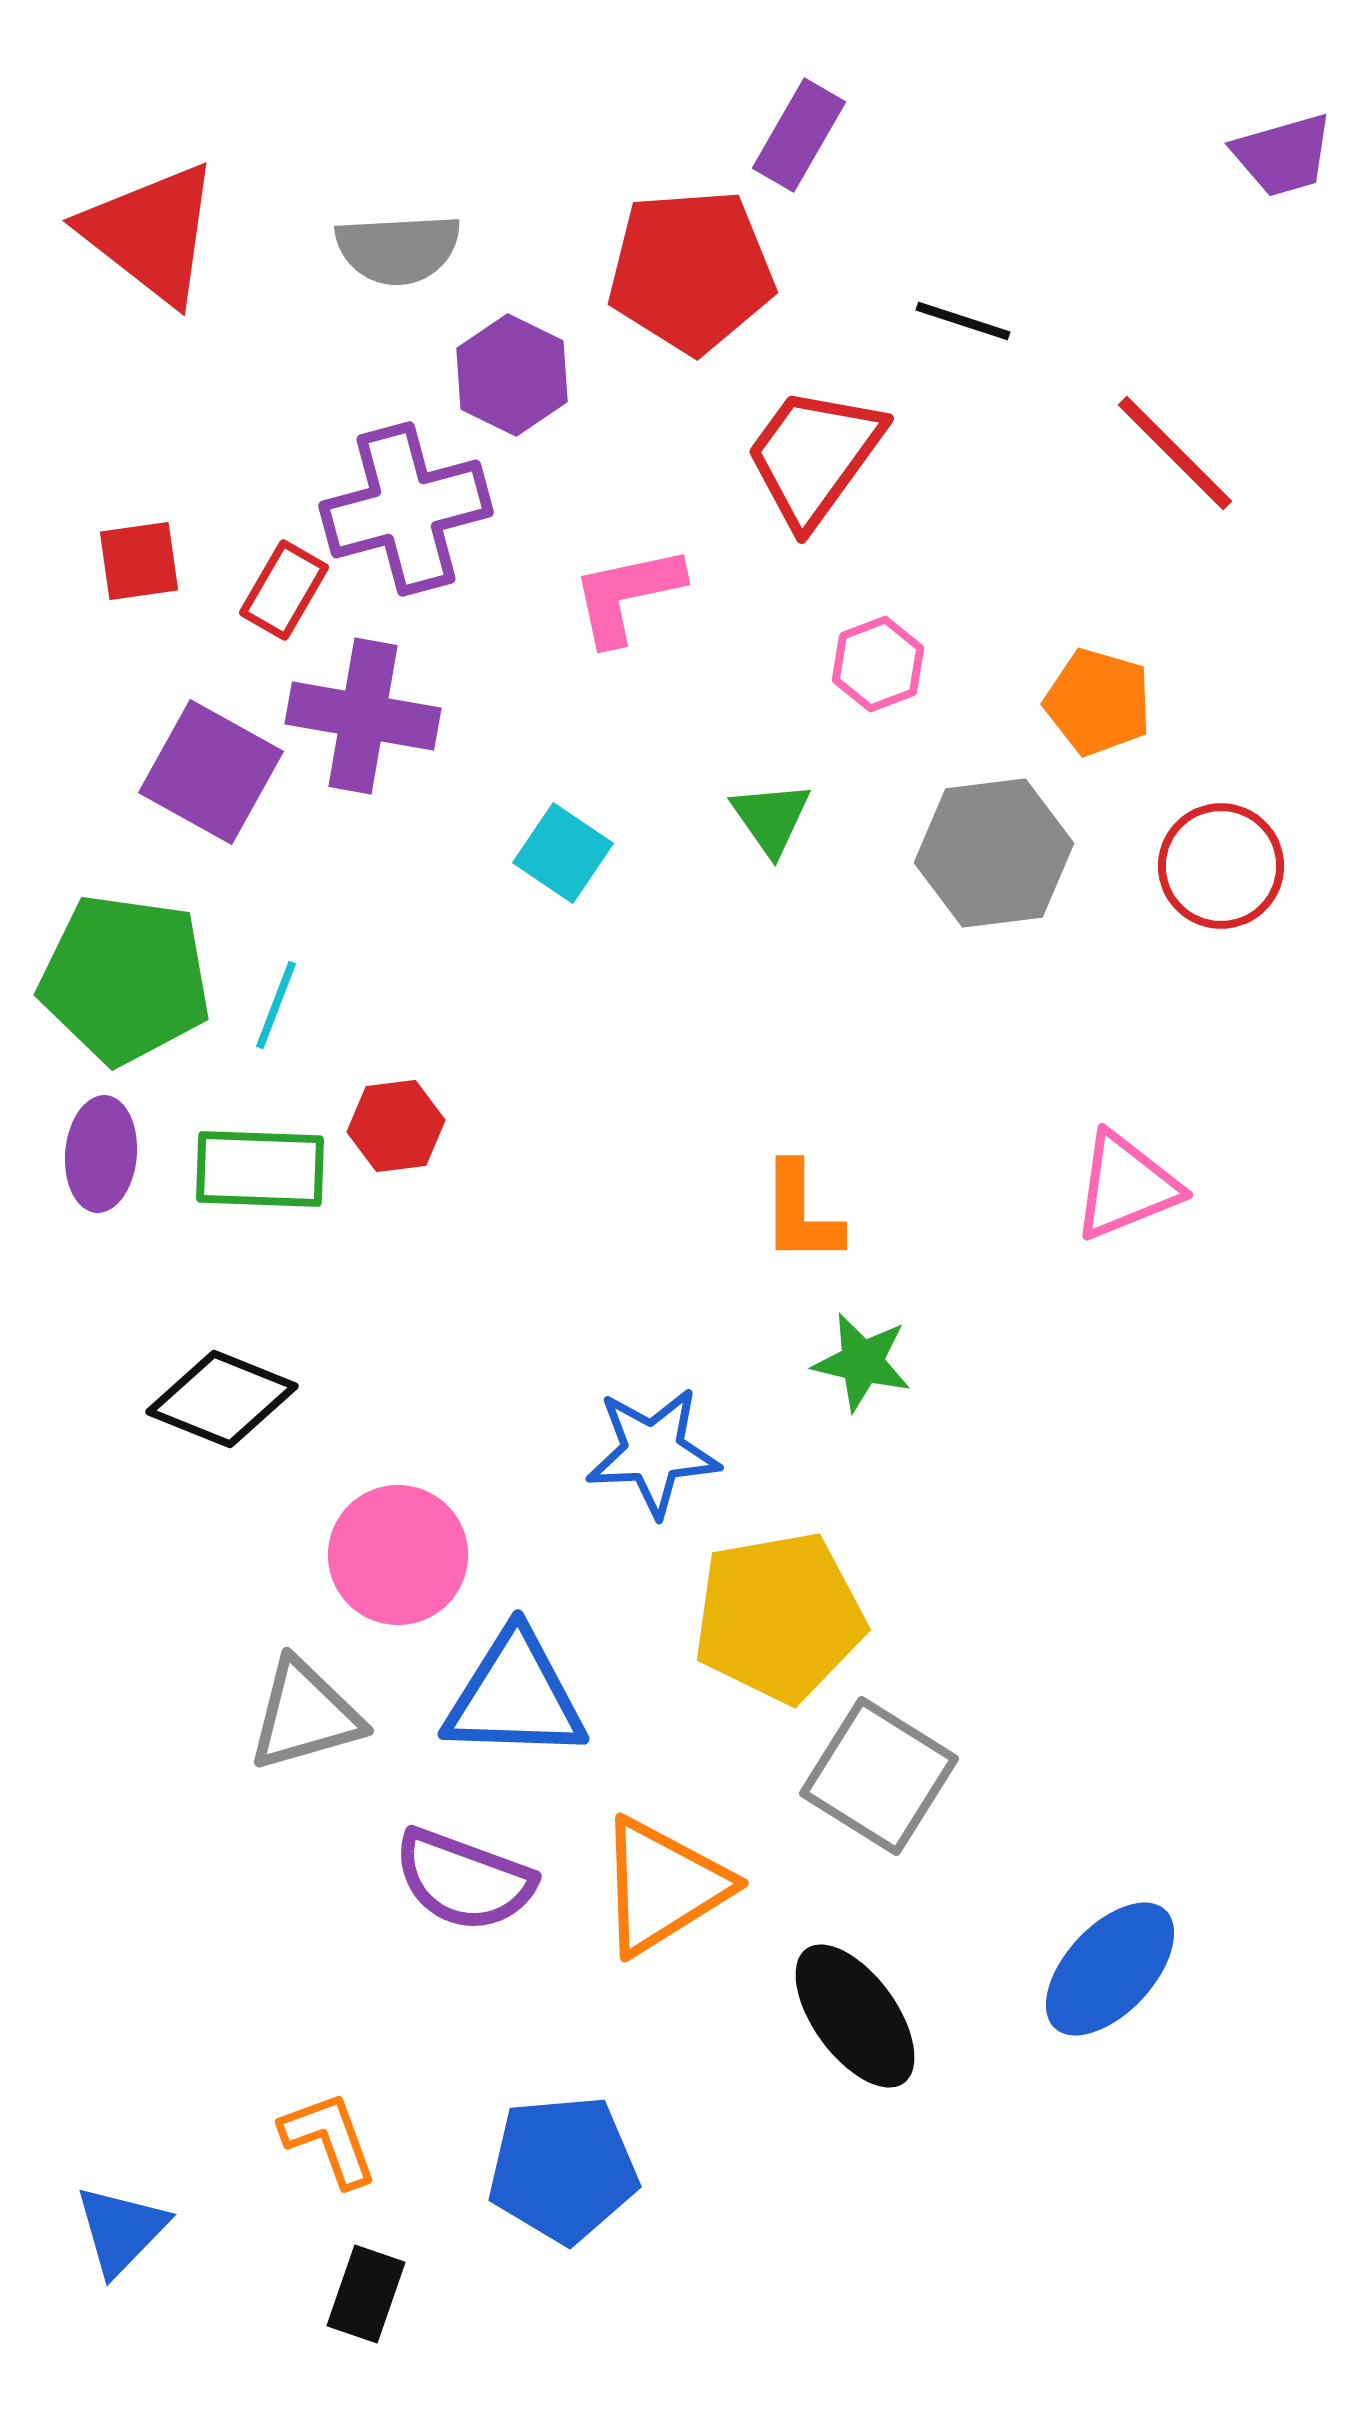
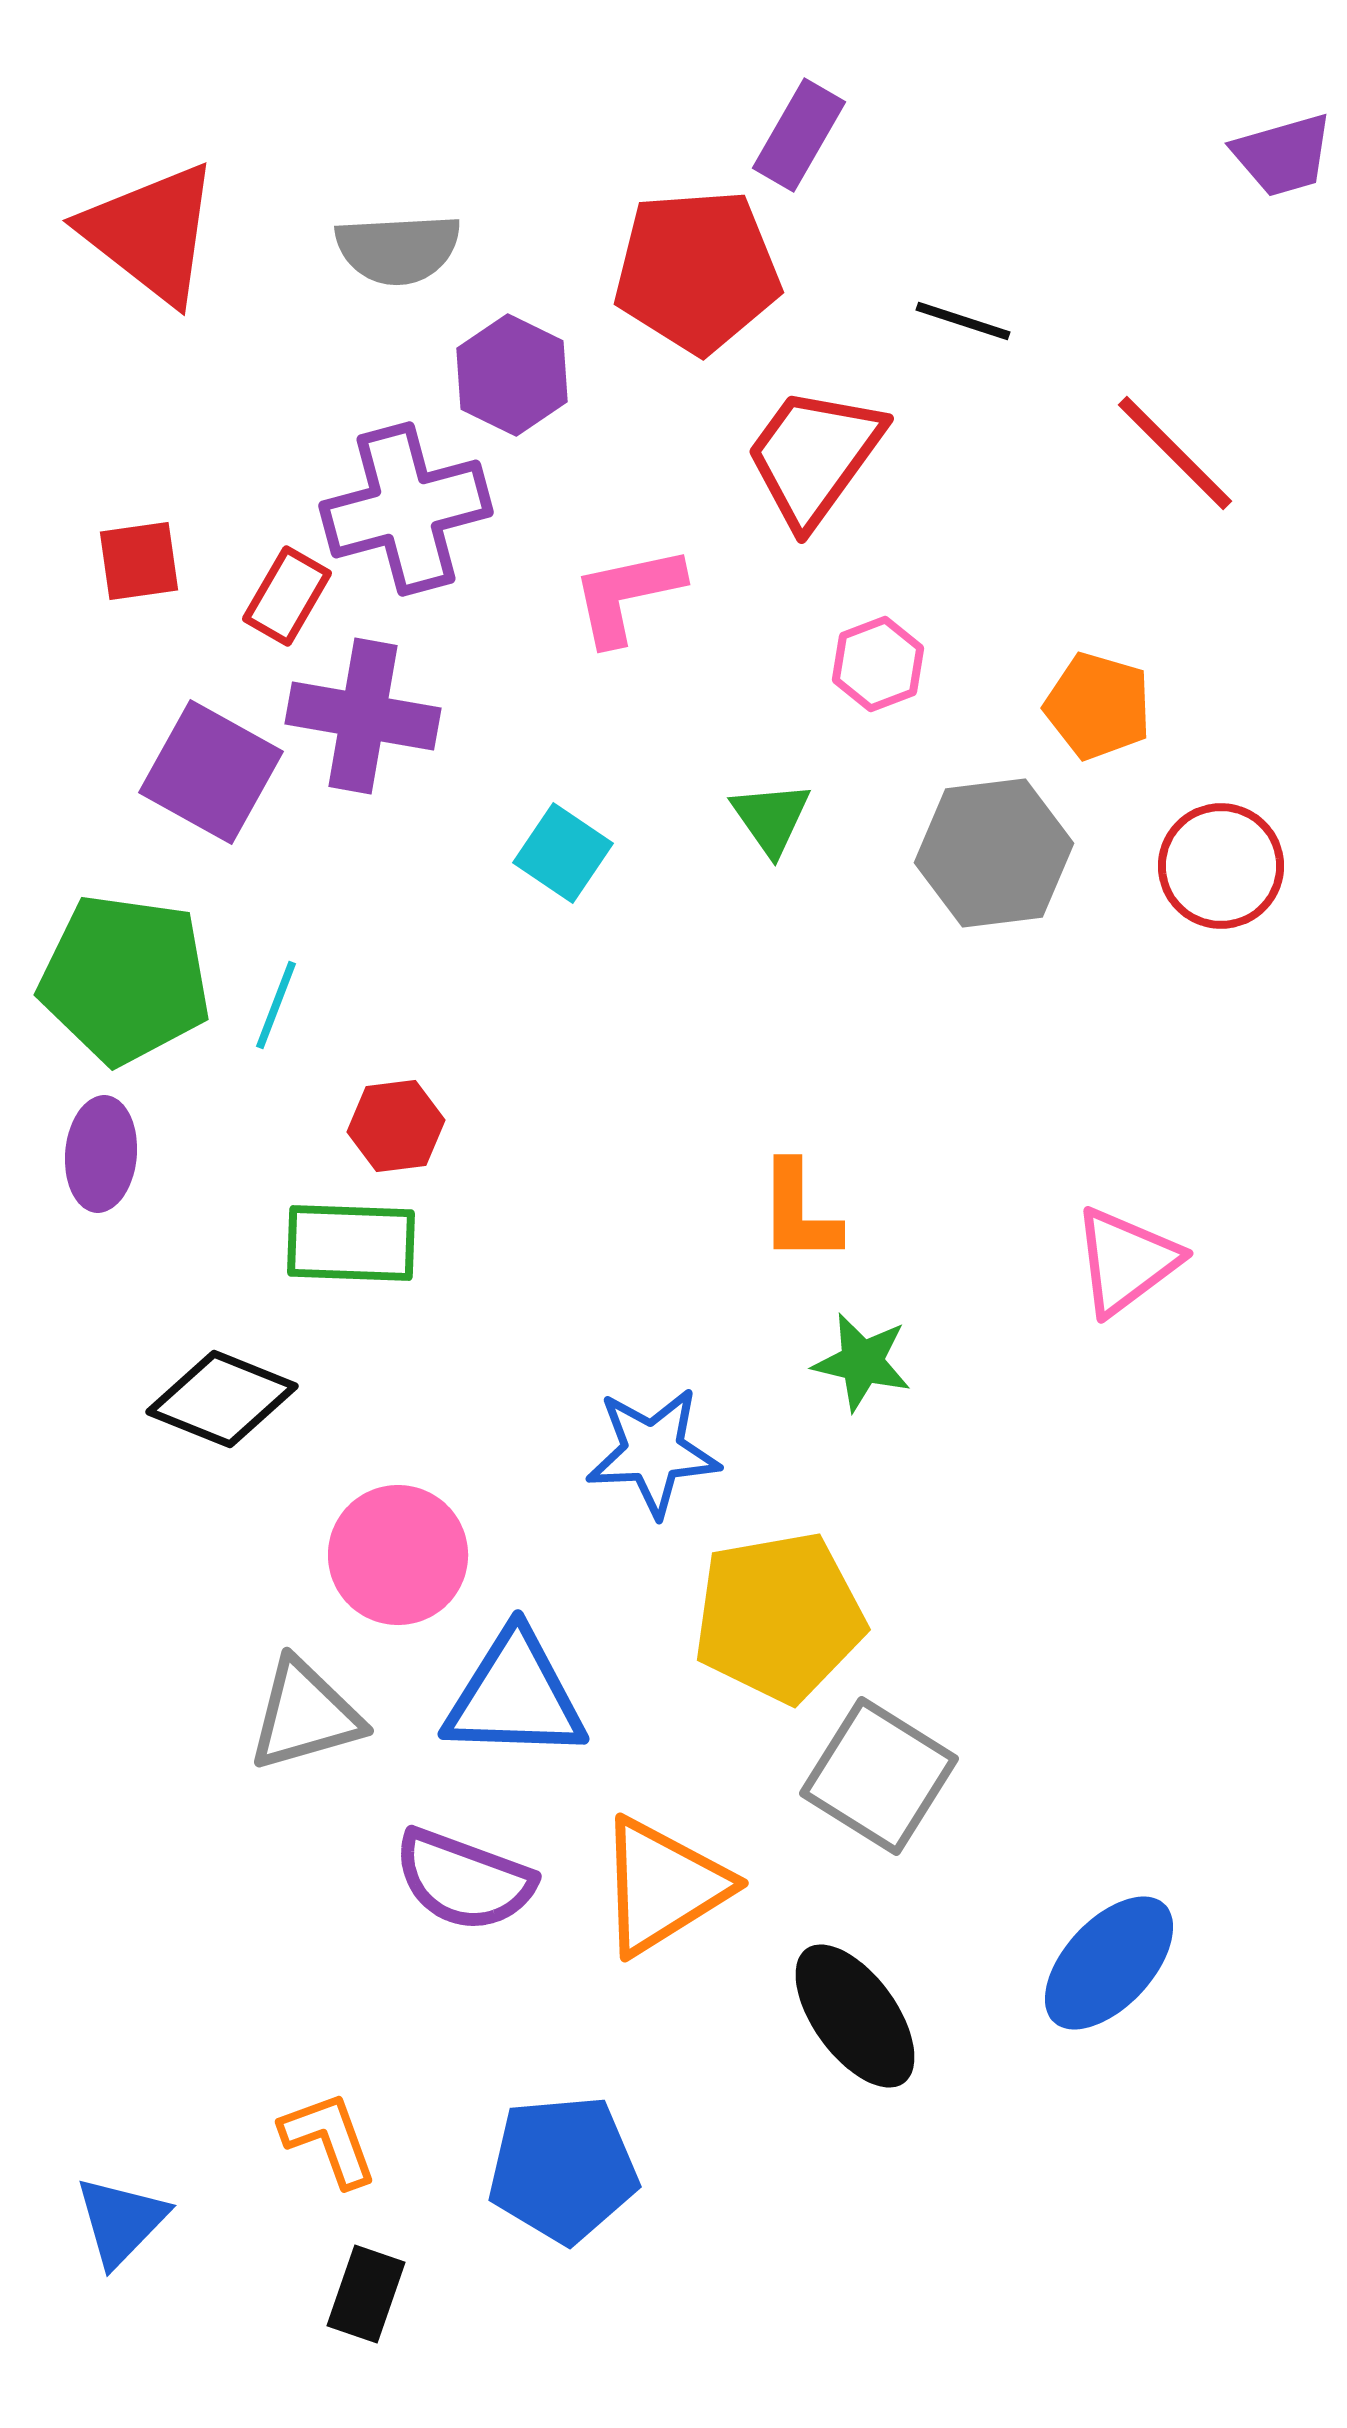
red pentagon at (691, 271): moved 6 px right
red rectangle at (284, 590): moved 3 px right, 6 px down
orange pentagon at (1098, 702): moved 4 px down
green rectangle at (260, 1169): moved 91 px right, 74 px down
pink triangle at (1126, 1186): moved 75 px down; rotated 15 degrees counterclockwise
orange L-shape at (801, 1213): moved 2 px left, 1 px up
blue ellipse at (1110, 1969): moved 1 px left, 6 px up
blue triangle at (121, 2230): moved 9 px up
